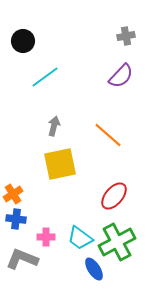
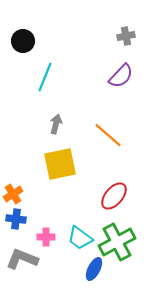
cyan line: rotated 32 degrees counterclockwise
gray arrow: moved 2 px right, 2 px up
blue ellipse: rotated 60 degrees clockwise
